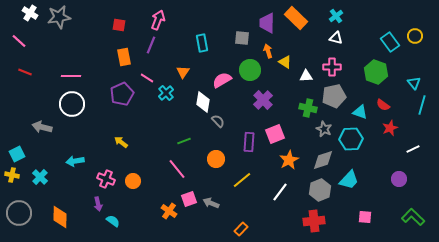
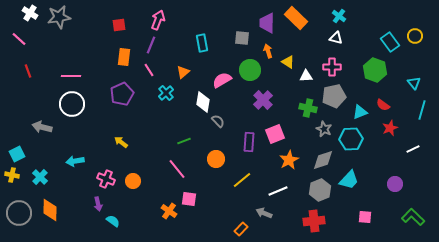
cyan cross at (336, 16): moved 3 px right; rotated 16 degrees counterclockwise
red square at (119, 25): rotated 16 degrees counterclockwise
pink line at (19, 41): moved 2 px up
orange rectangle at (124, 57): rotated 18 degrees clockwise
yellow triangle at (285, 62): moved 3 px right
red line at (25, 72): moved 3 px right, 1 px up; rotated 48 degrees clockwise
orange triangle at (183, 72): rotated 16 degrees clockwise
green hexagon at (376, 72): moved 1 px left, 2 px up
pink line at (147, 78): moved 2 px right, 8 px up; rotated 24 degrees clockwise
cyan line at (422, 105): moved 5 px down
cyan triangle at (360, 112): rotated 42 degrees counterclockwise
purple circle at (399, 179): moved 4 px left, 5 px down
white line at (280, 192): moved 2 px left, 1 px up; rotated 30 degrees clockwise
pink square at (189, 199): rotated 28 degrees clockwise
gray arrow at (211, 203): moved 53 px right, 10 px down
orange diamond at (60, 217): moved 10 px left, 7 px up
